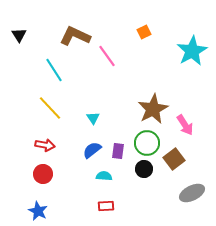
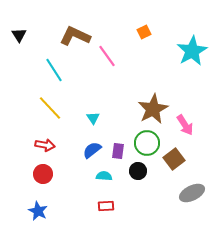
black circle: moved 6 px left, 2 px down
